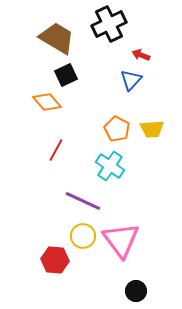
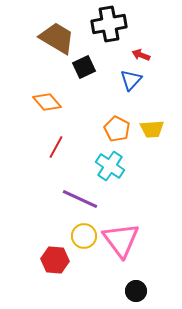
black cross: rotated 16 degrees clockwise
black square: moved 18 px right, 8 px up
red line: moved 3 px up
purple line: moved 3 px left, 2 px up
yellow circle: moved 1 px right
